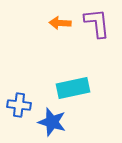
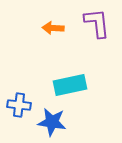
orange arrow: moved 7 px left, 5 px down
cyan rectangle: moved 3 px left, 3 px up
blue star: rotated 8 degrees counterclockwise
